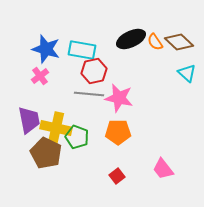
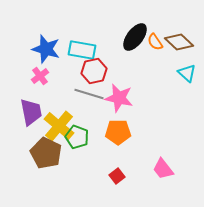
black ellipse: moved 4 px right, 2 px up; rotated 28 degrees counterclockwise
gray line: rotated 12 degrees clockwise
purple trapezoid: moved 2 px right, 8 px up
yellow cross: moved 3 px right, 2 px up; rotated 28 degrees clockwise
